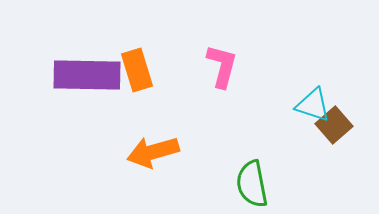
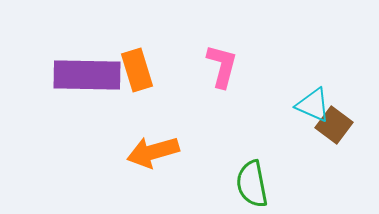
cyan triangle: rotated 6 degrees clockwise
brown square: rotated 12 degrees counterclockwise
